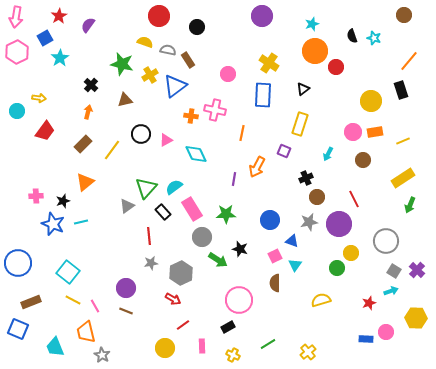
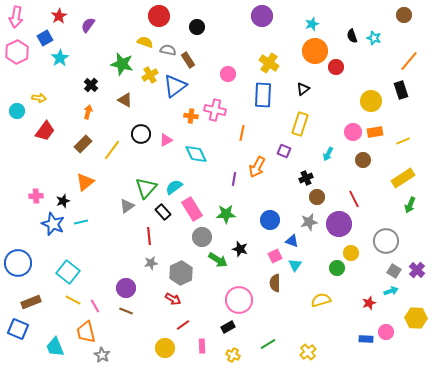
brown triangle at (125, 100): rotated 42 degrees clockwise
